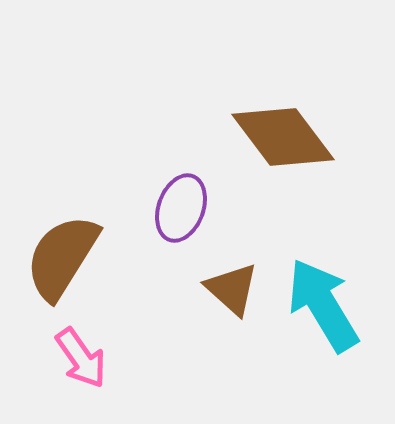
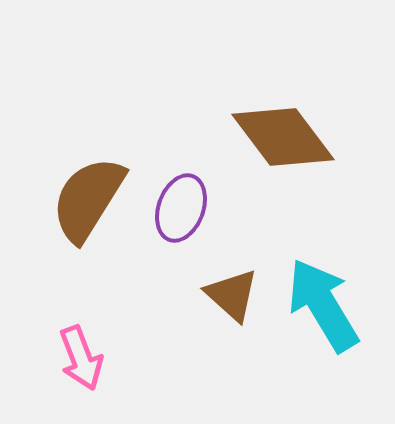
brown semicircle: moved 26 px right, 58 px up
brown triangle: moved 6 px down
pink arrow: rotated 14 degrees clockwise
